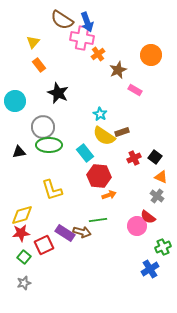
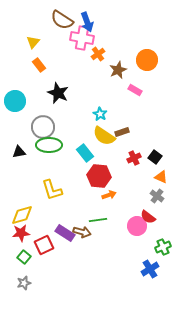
orange circle: moved 4 px left, 5 px down
